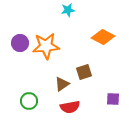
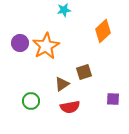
cyan star: moved 4 px left
orange diamond: moved 6 px up; rotated 70 degrees counterclockwise
orange star: rotated 24 degrees counterclockwise
green circle: moved 2 px right
